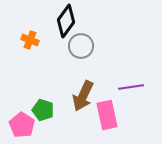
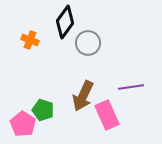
black diamond: moved 1 px left, 1 px down
gray circle: moved 7 px right, 3 px up
pink rectangle: rotated 12 degrees counterclockwise
pink pentagon: moved 1 px right, 1 px up
